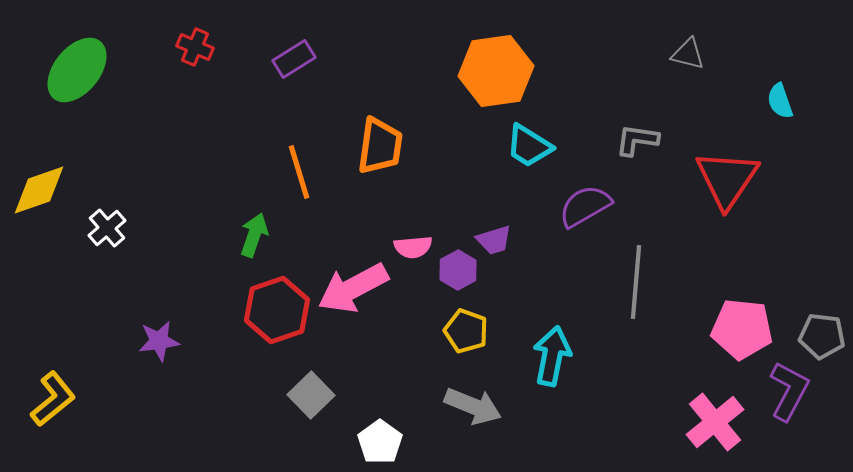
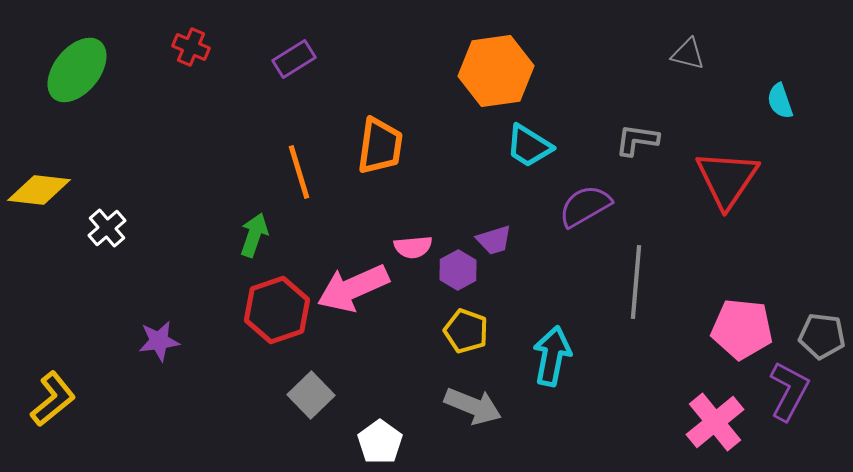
red cross: moved 4 px left
yellow diamond: rotated 26 degrees clockwise
pink arrow: rotated 4 degrees clockwise
